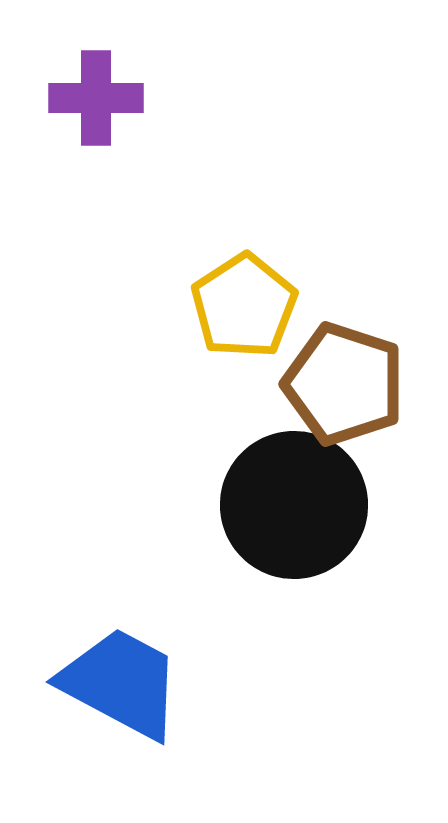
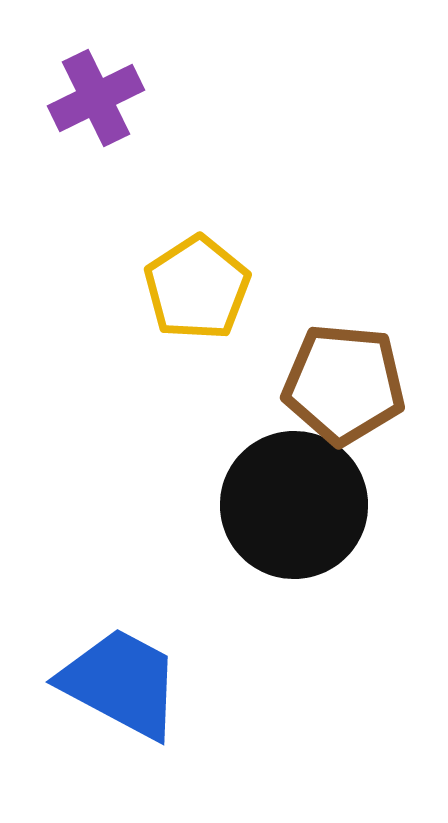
purple cross: rotated 26 degrees counterclockwise
yellow pentagon: moved 47 px left, 18 px up
brown pentagon: rotated 13 degrees counterclockwise
